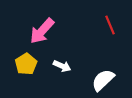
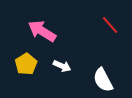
red line: rotated 18 degrees counterclockwise
pink arrow: rotated 80 degrees clockwise
white semicircle: rotated 75 degrees counterclockwise
